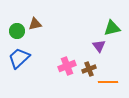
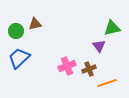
green circle: moved 1 px left
orange line: moved 1 px left, 1 px down; rotated 18 degrees counterclockwise
